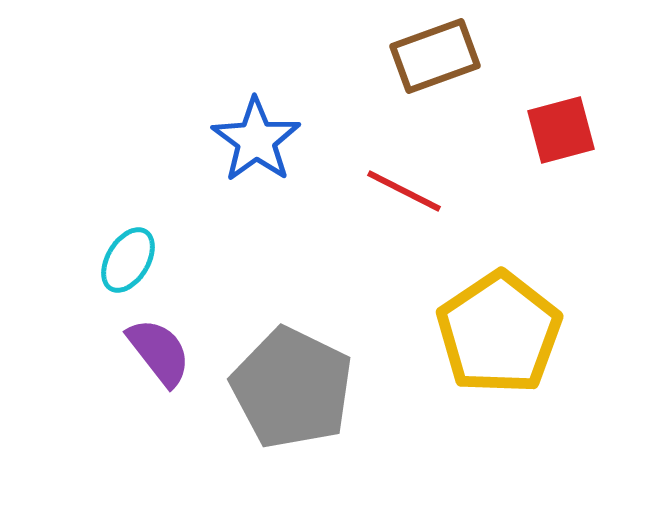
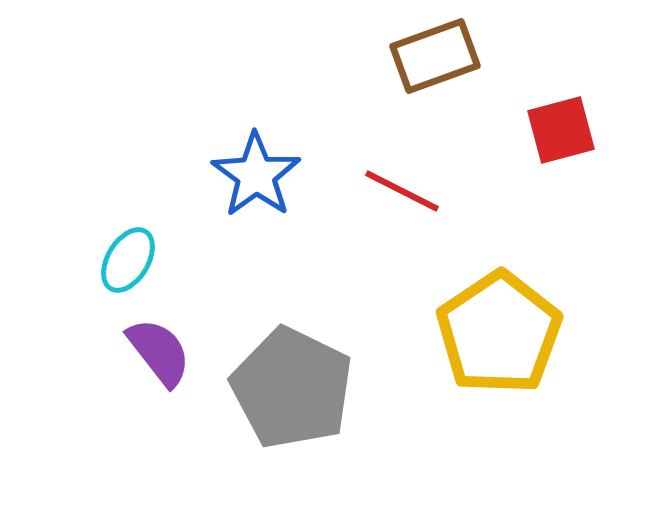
blue star: moved 35 px down
red line: moved 2 px left
